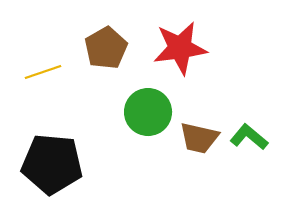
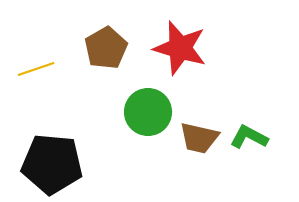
red star: rotated 24 degrees clockwise
yellow line: moved 7 px left, 3 px up
green L-shape: rotated 12 degrees counterclockwise
